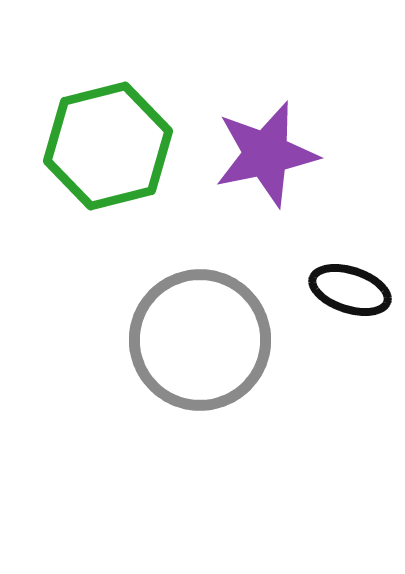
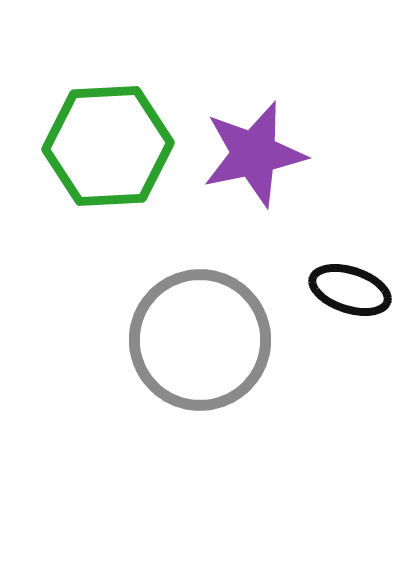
green hexagon: rotated 11 degrees clockwise
purple star: moved 12 px left
